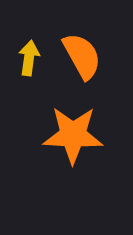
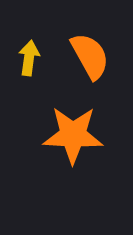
orange semicircle: moved 8 px right
